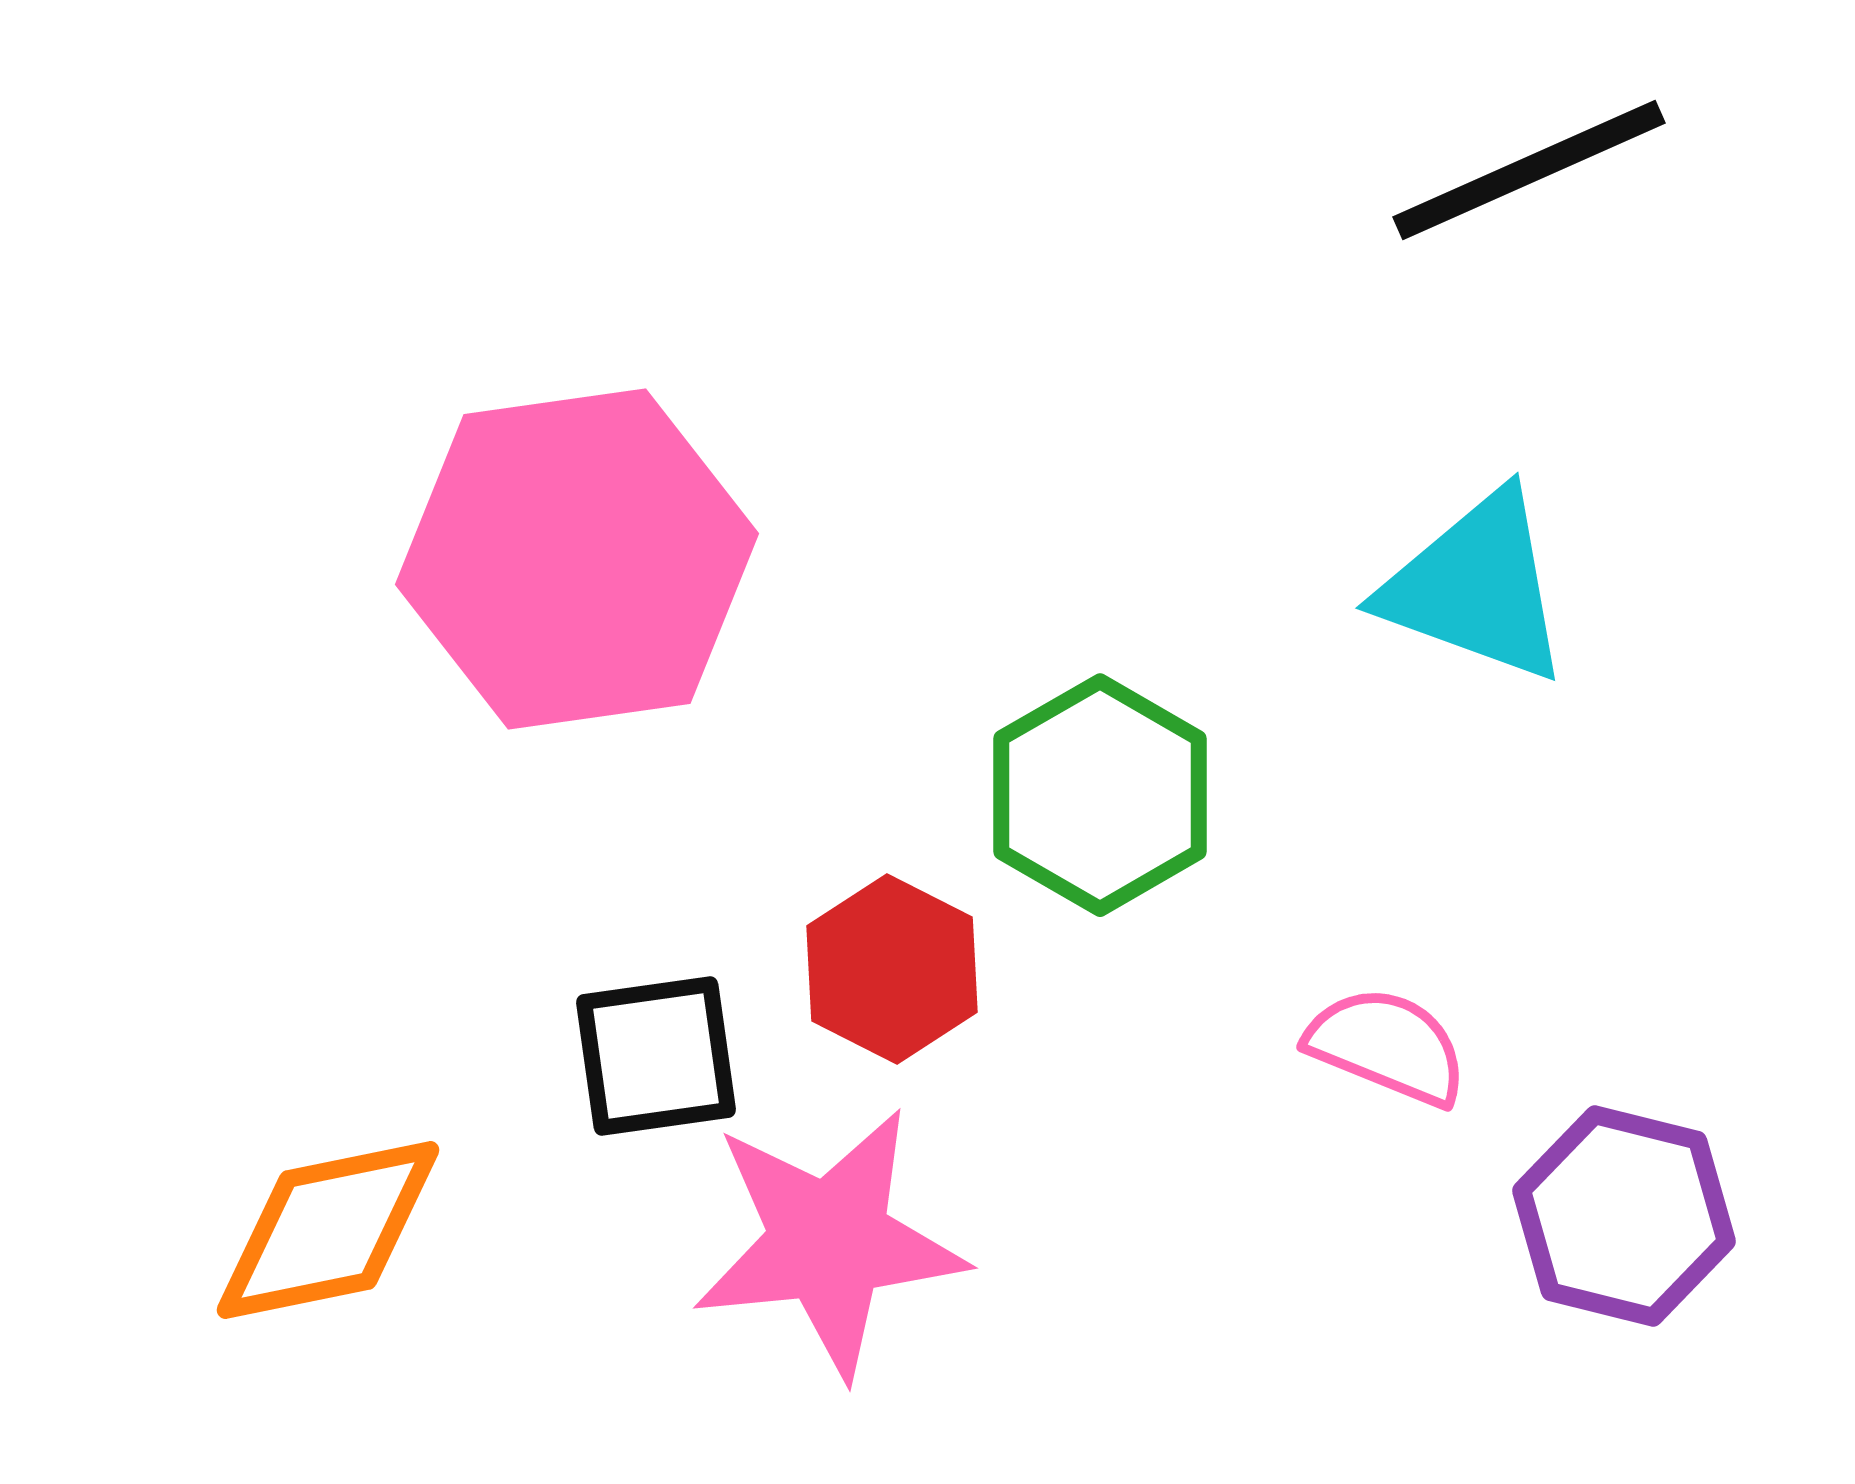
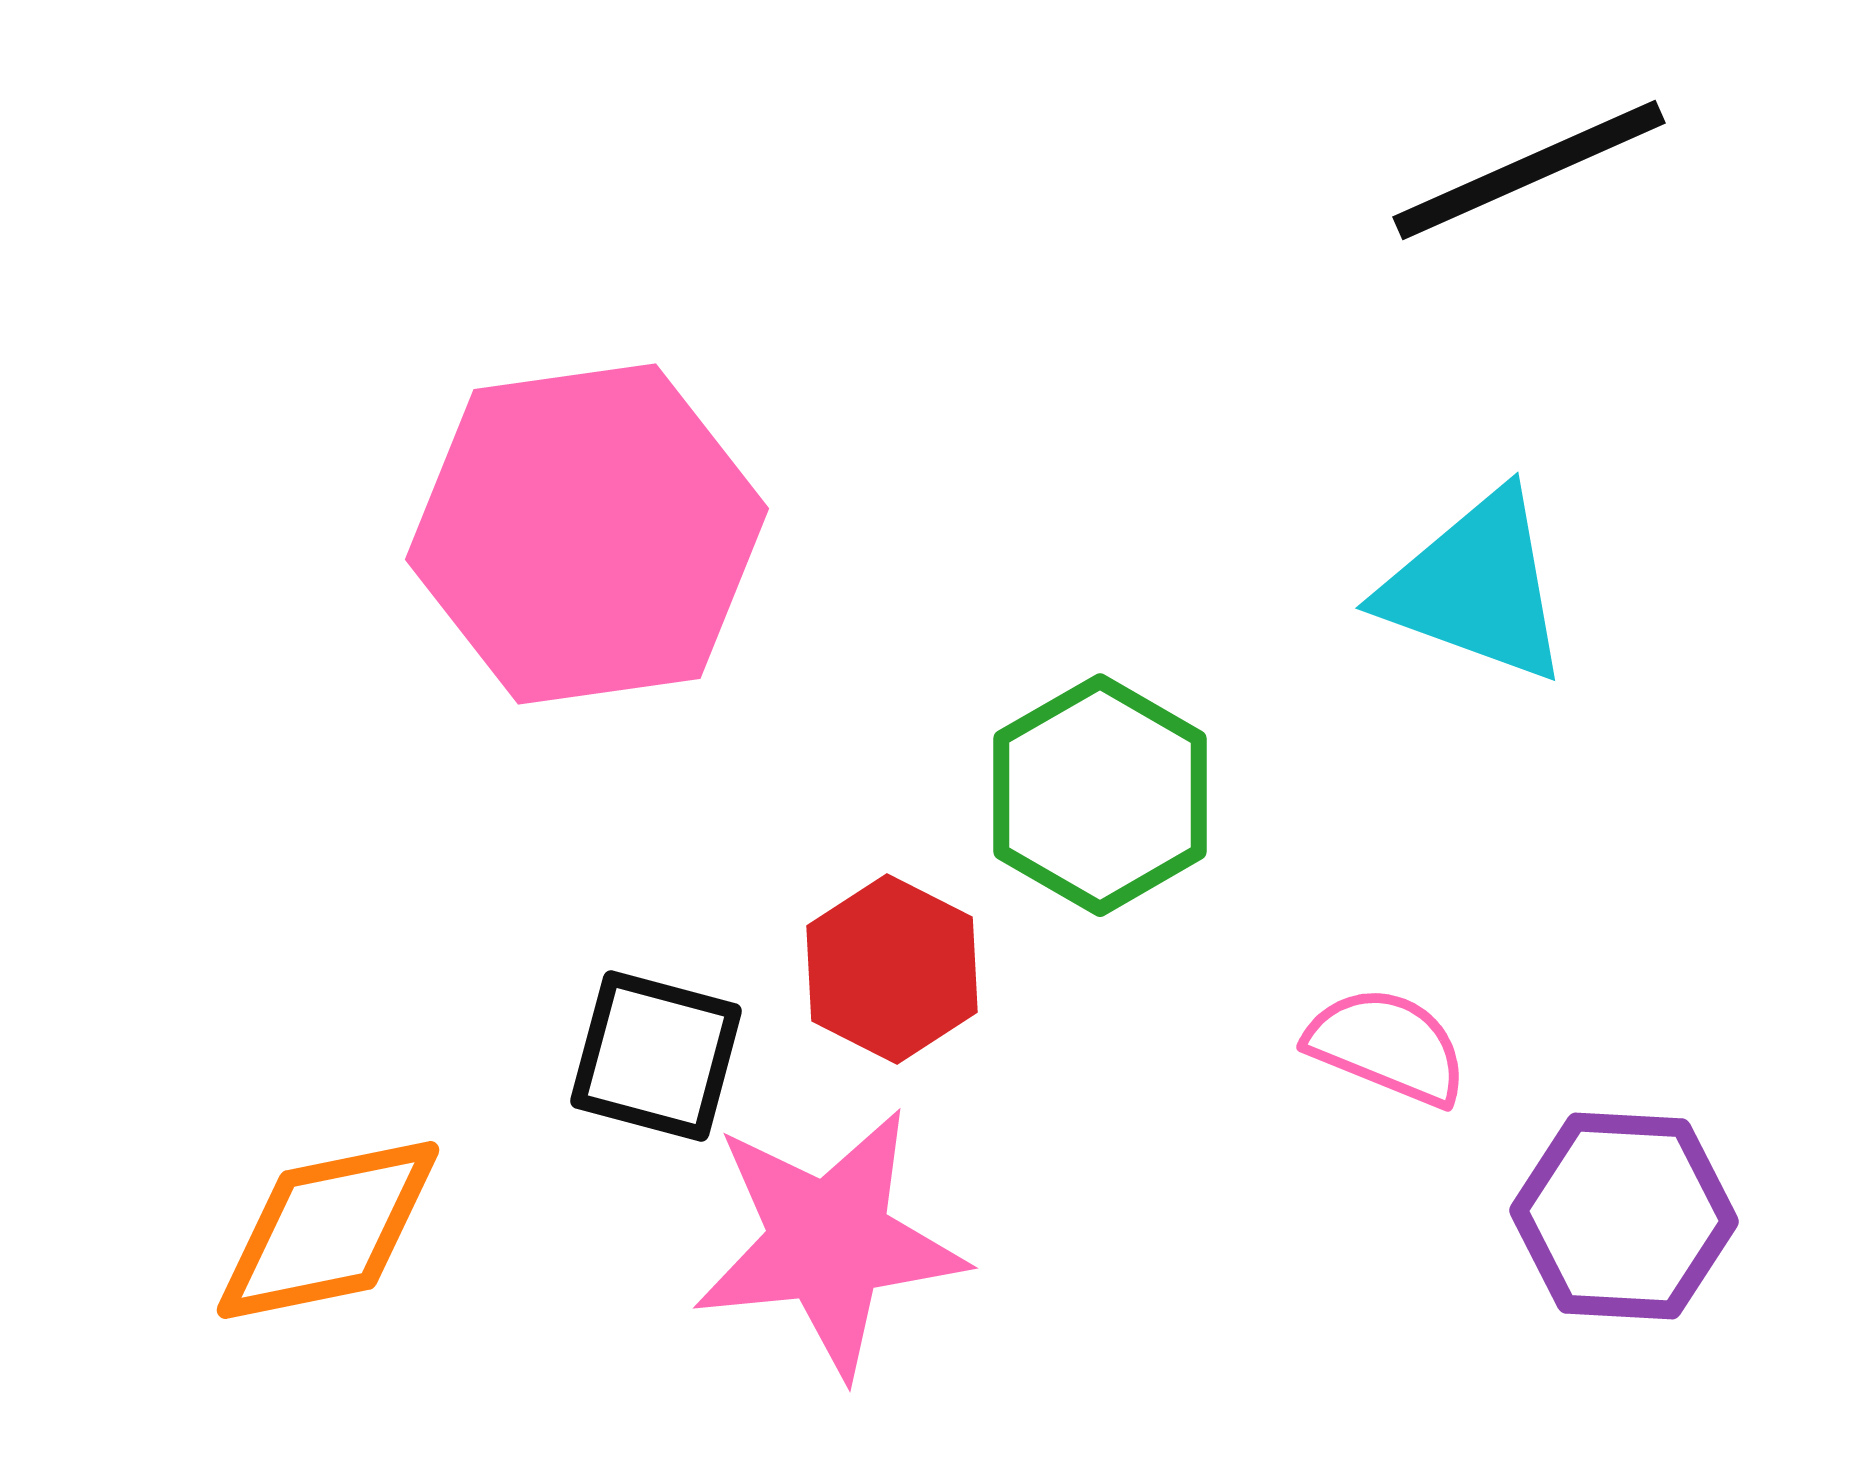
pink hexagon: moved 10 px right, 25 px up
black square: rotated 23 degrees clockwise
purple hexagon: rotated 11 degrees counterclockwise
